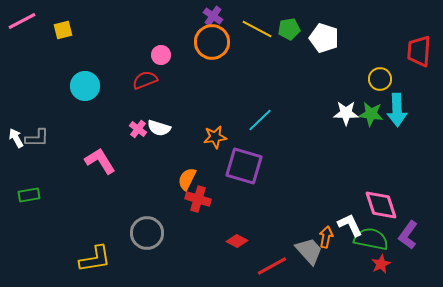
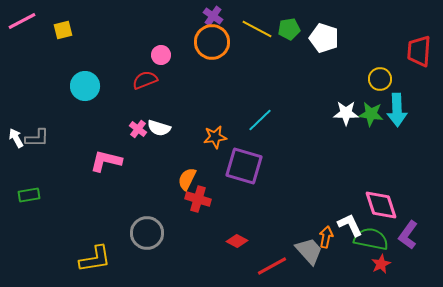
pink L-shape: moved 6 px right; rotated 44 degrees counterclockwise
